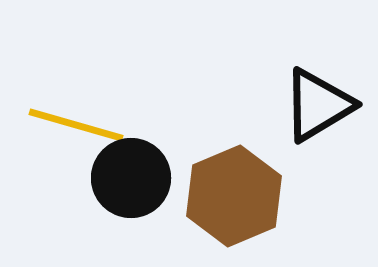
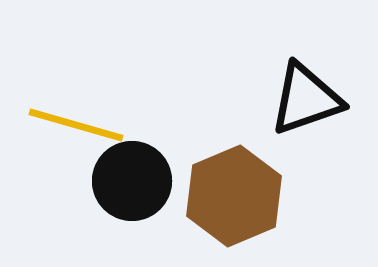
black triangle: moved 12 px left, 6 px up; rotated 12 degrees clockwise
black circle: moved 1 px right, 3 px down
